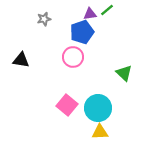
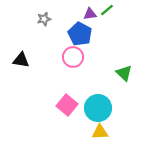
blue pentagon: moved 2 px left, 2 px down; rotated 25 degrees counterclockwise
